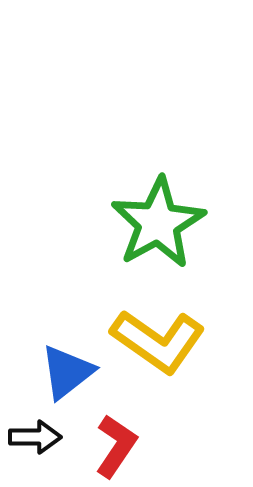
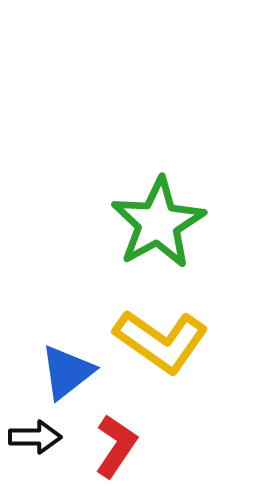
yellow L-shape: moved 3 px right
